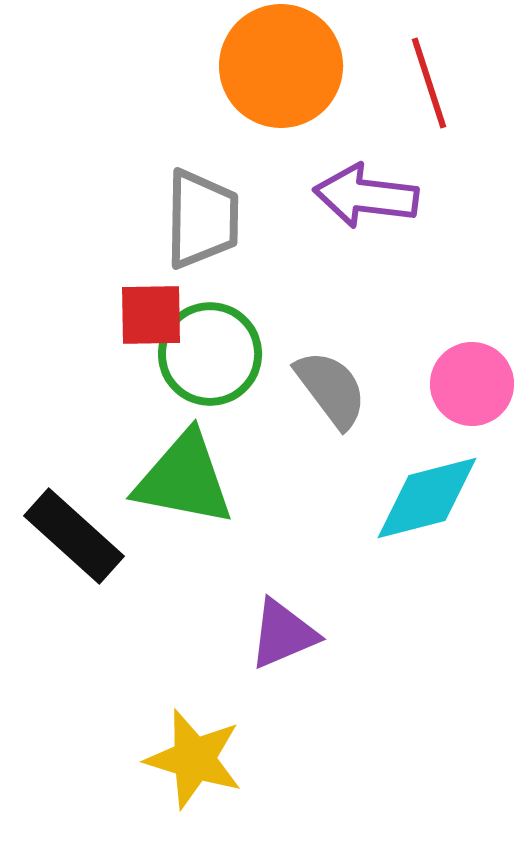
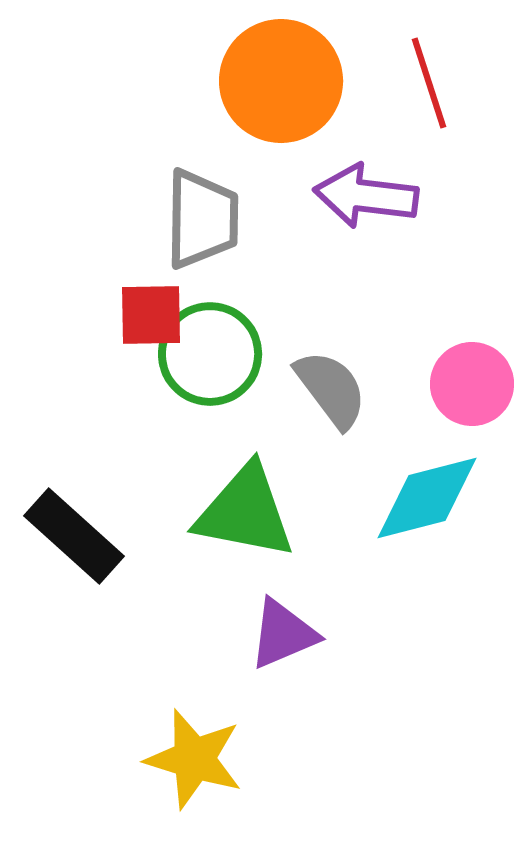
orange circle: moved 15 px down
green triangle: moved 61 px right, 33 px down
